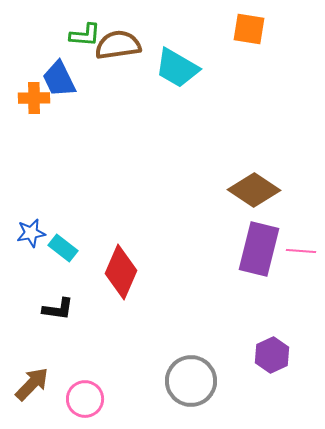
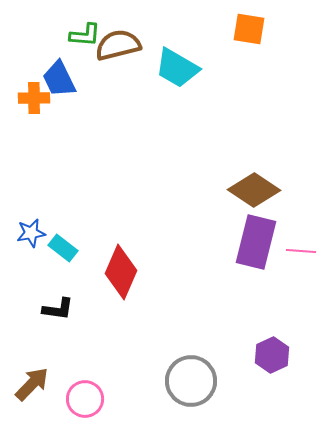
brown semicircle: rotated 6 degrees counterclockwise
purple rectangle: moved 3 px left, 7 px up
